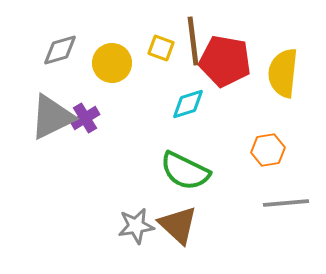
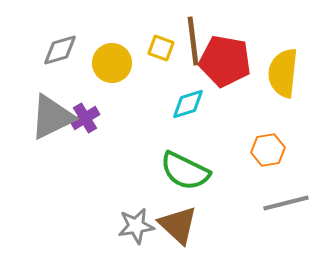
gray line: rotated 9 degrees counterclockwise
